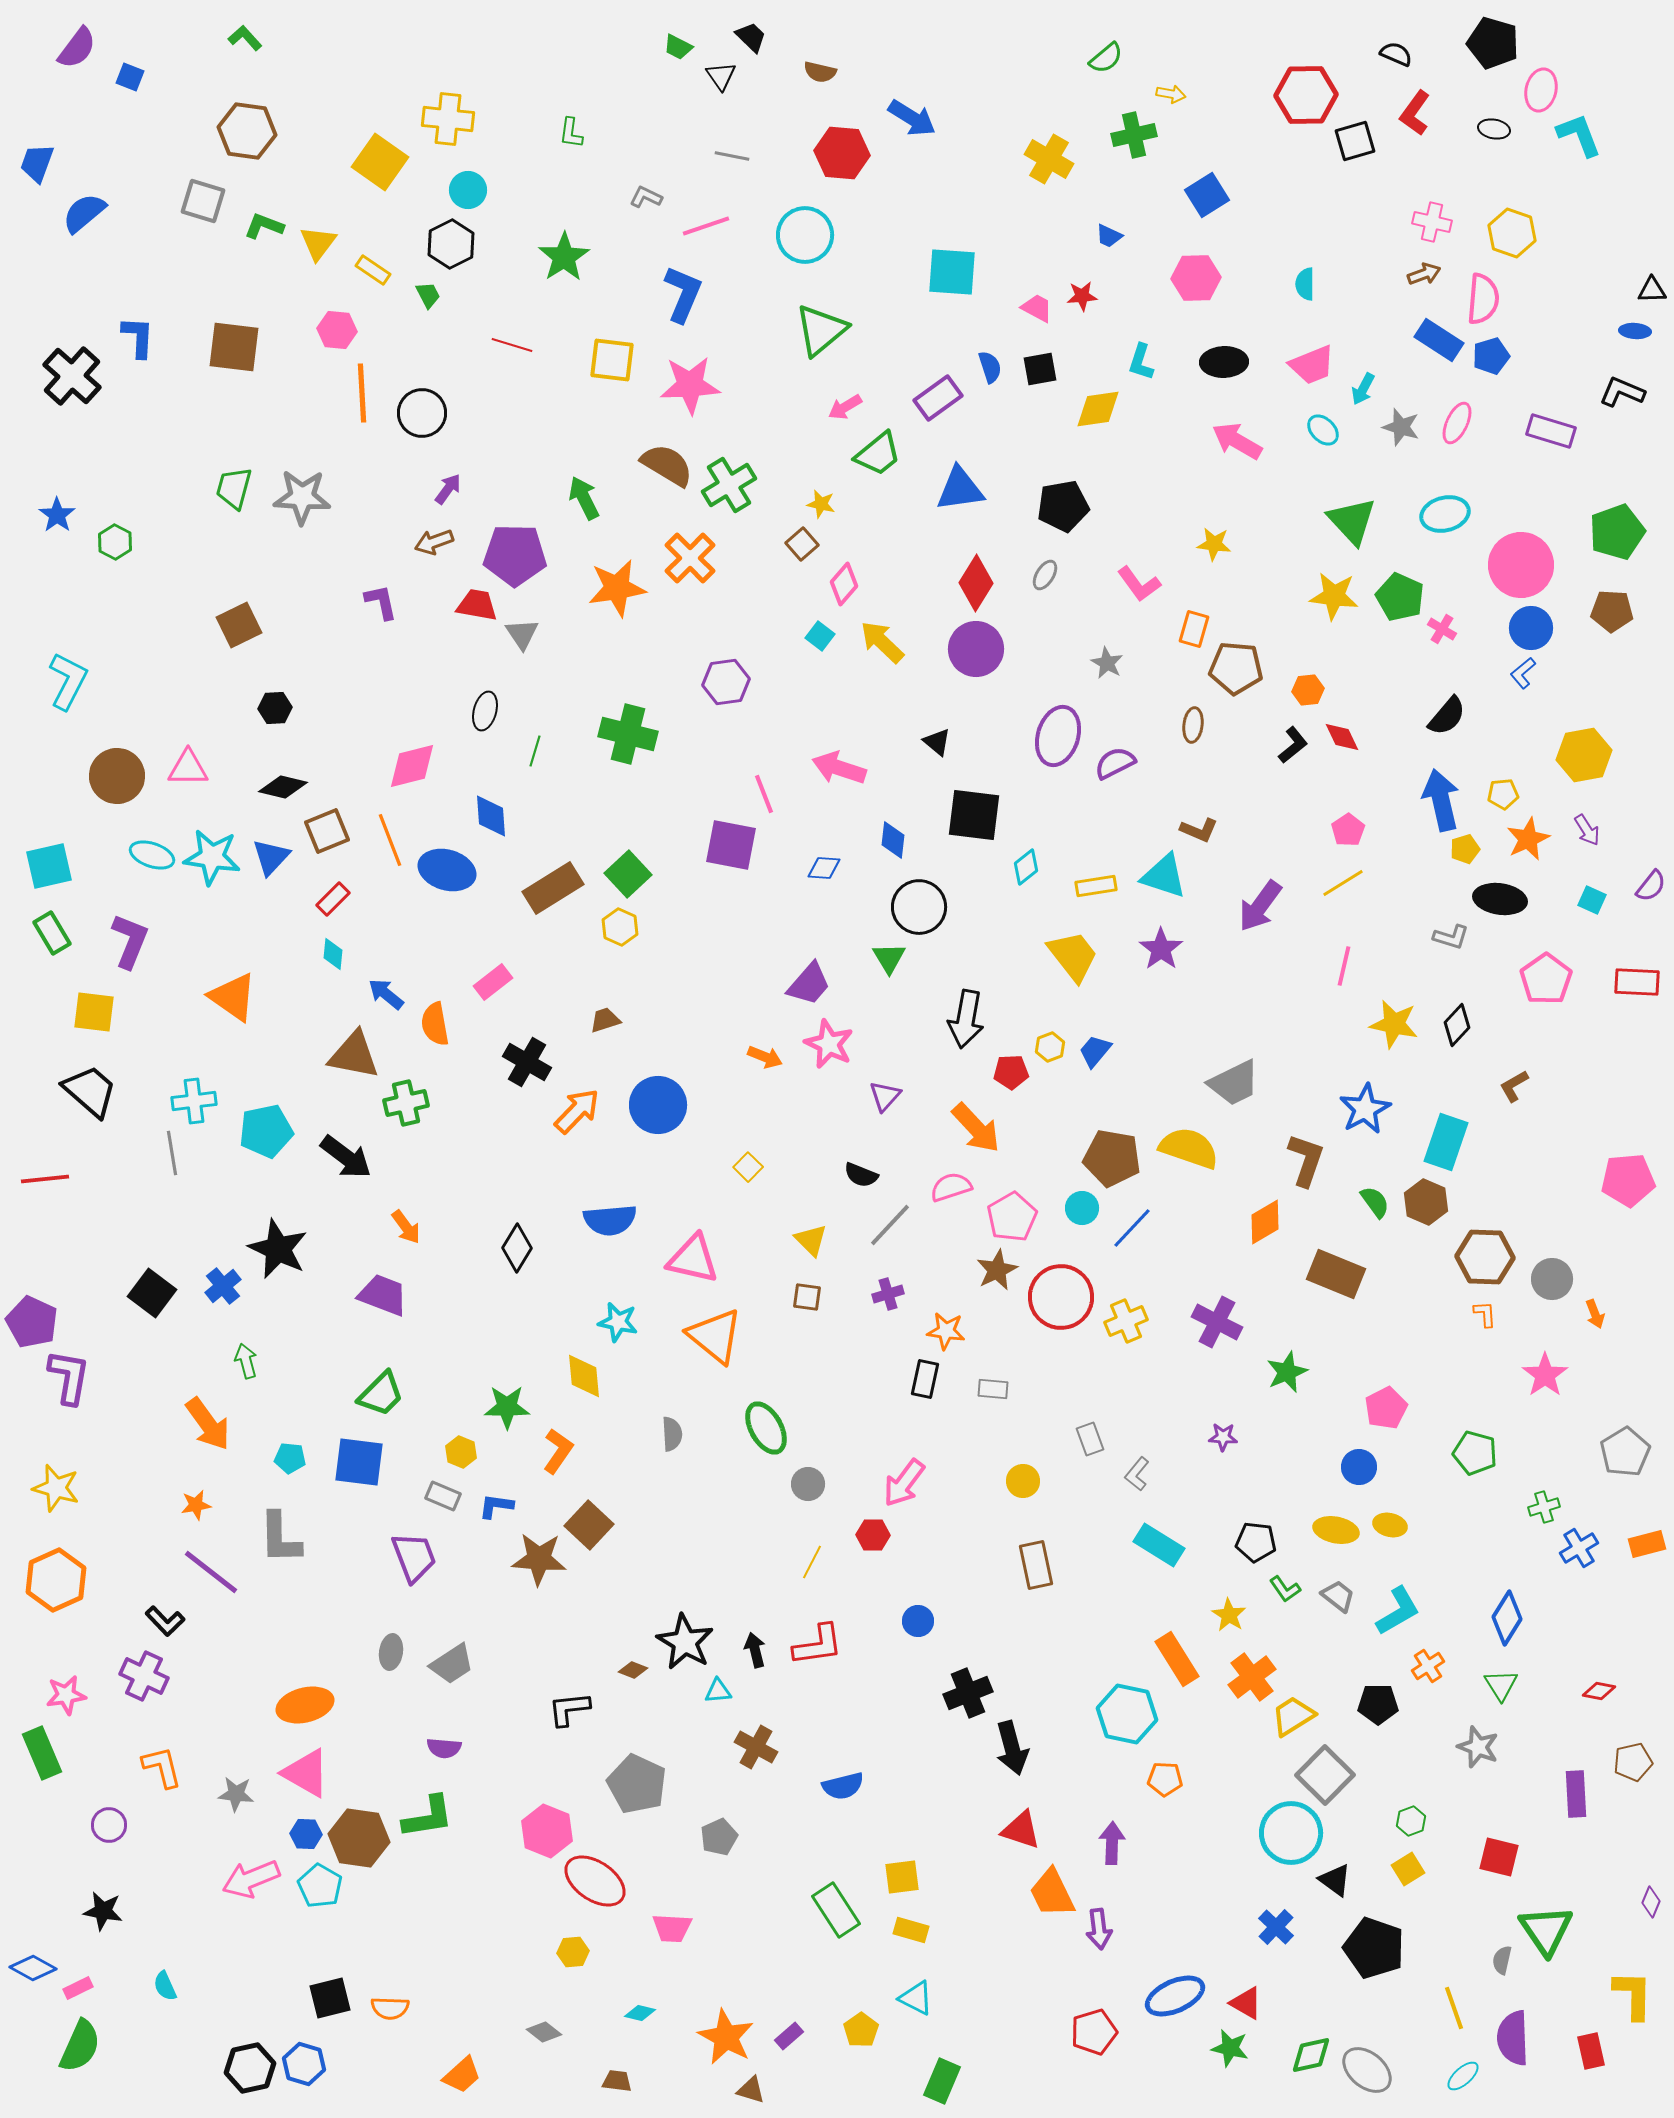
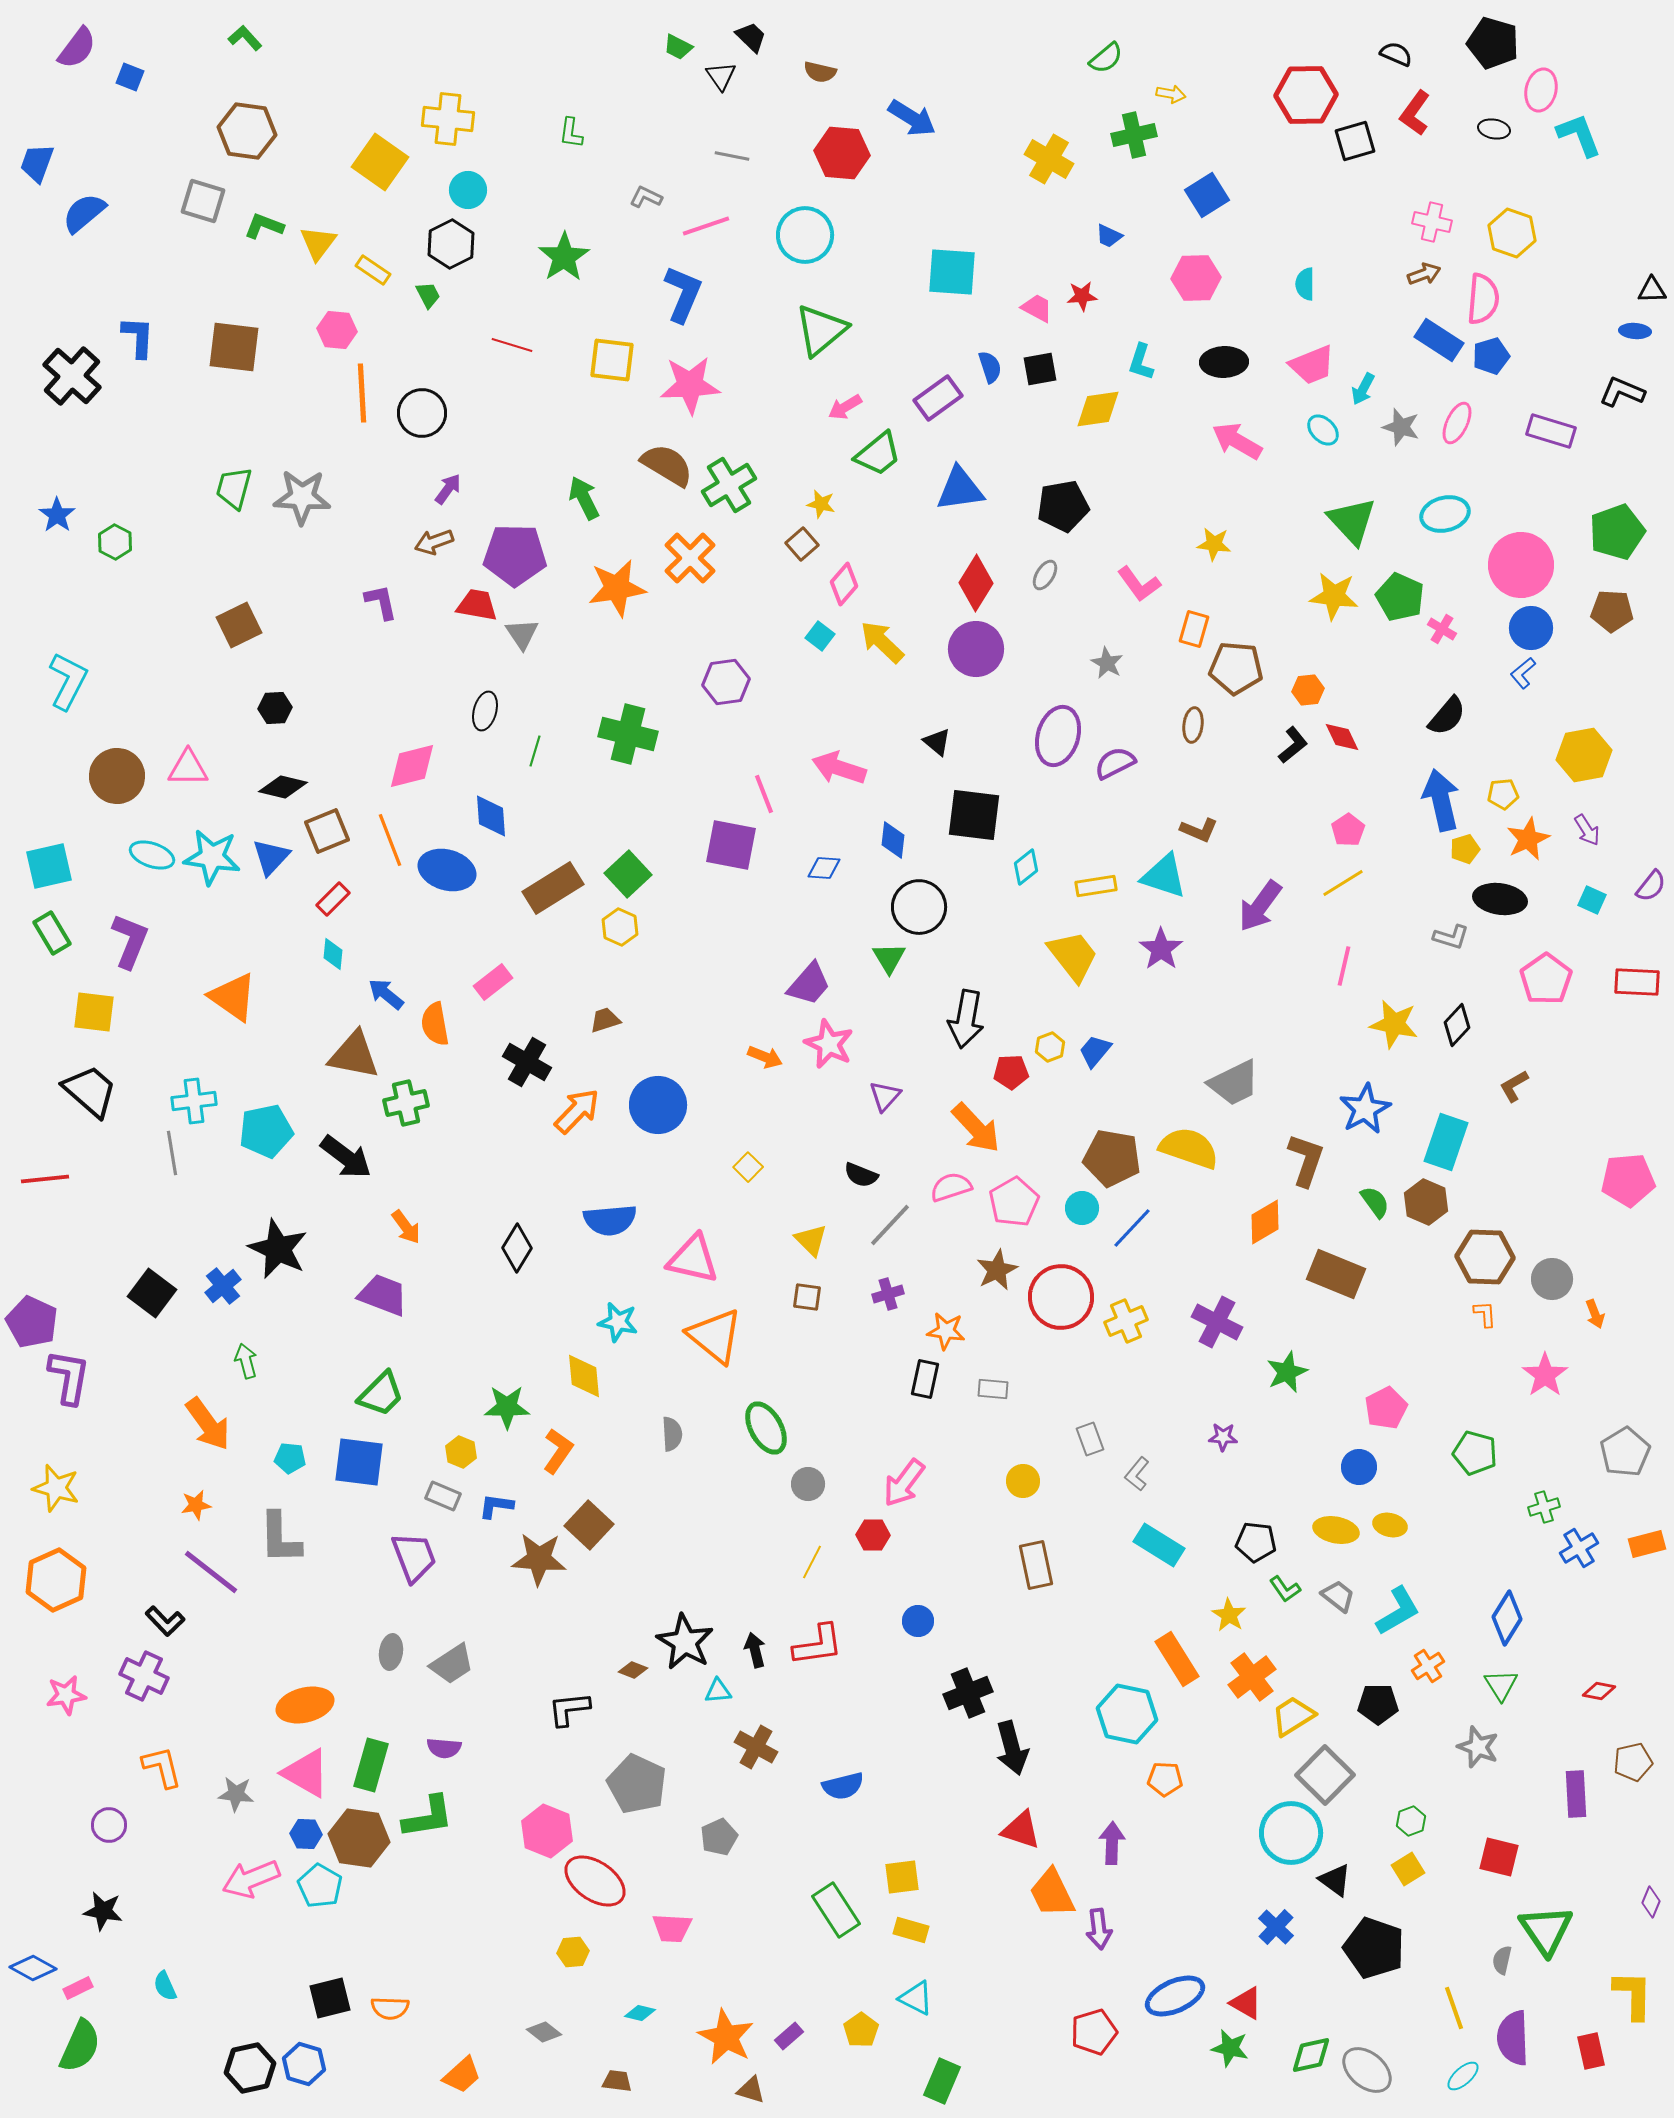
pink pentagon at (1012, 1217): moved 2 px right, 15 px up
green rectangle at (42, 1753): moved 329 px right, 12 px down; rotated 39 degrees clockwise
